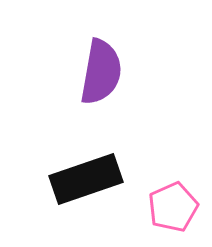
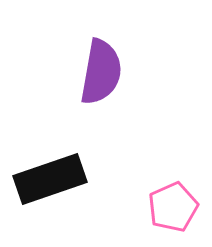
black rectangle: moved 36 px left
